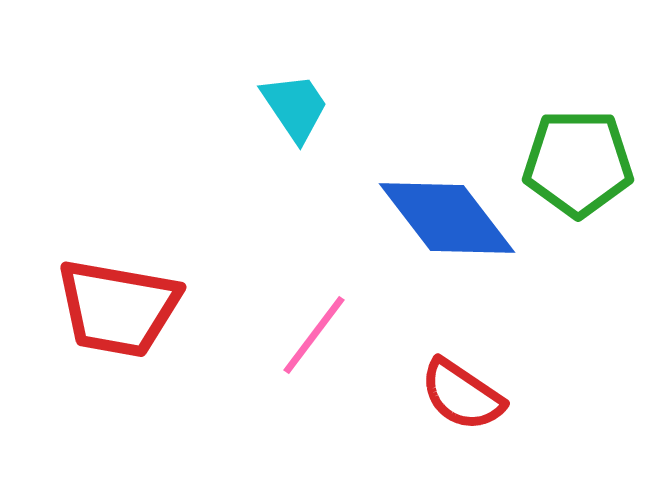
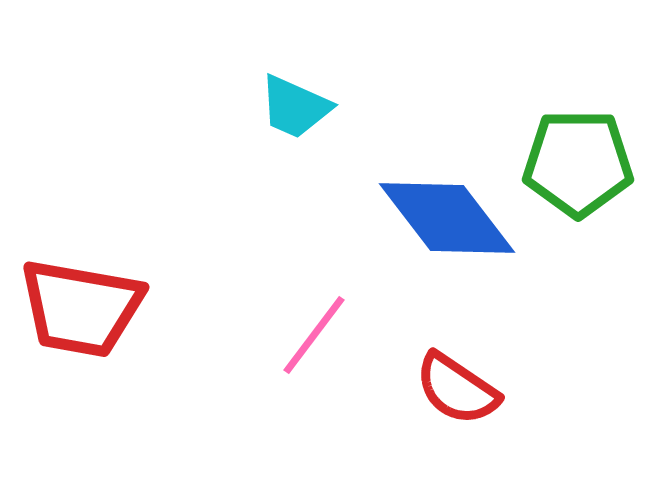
cyan trapezoid: rotated 148 degrees clockwise
red trapezoid: moved 37 px left
red semicircle: moved 5 px left, 6 px up
